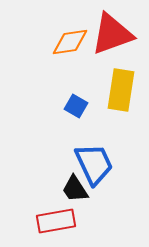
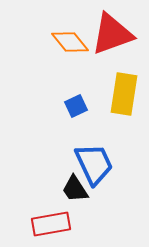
orange diamond: rotated 60 degrees clockwise
yellow rectangle: moved 3 px right, 4 px down
blue square: rotated 35 degrees clockwise
red rectangle: moved 5 px left, 3 px down
